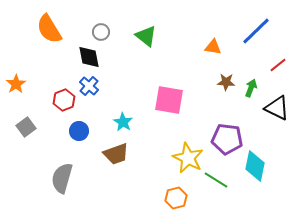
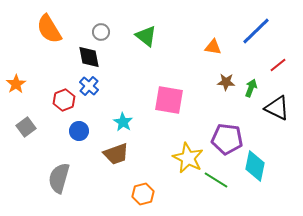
gray semicircle: moved 3 px left
orange hexagon: moved 33 px left, 4 px up
